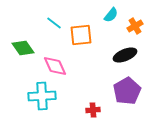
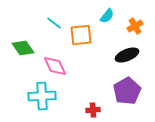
cyan semicircle: moved 4 px left, 1 px down
black ellipse: moved 2 px right
